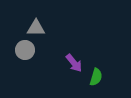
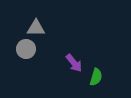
gray circle: moved 1 px right, 1 px up
